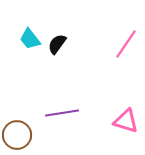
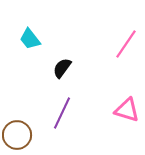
black semicircle: moved 5 px right, 24 px down
purple line: rotated 56 degrees counterclockwise
pink triangle: moved 1 px right, 11 px up
